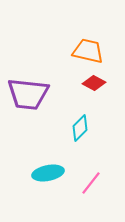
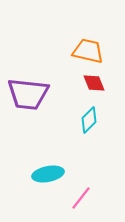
red diamond: rotated 40 degrees clockwise
cyan diamond: moved 9 px right, 8 px up
cyan ellipse: moved 1 px down
pink line: moved 10 px left, 15 px down
